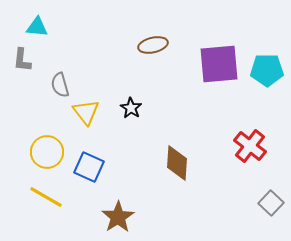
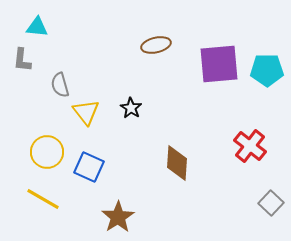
brown ellipse: moved 3 px right
yellow line: moved 3 px left, 2 px down
